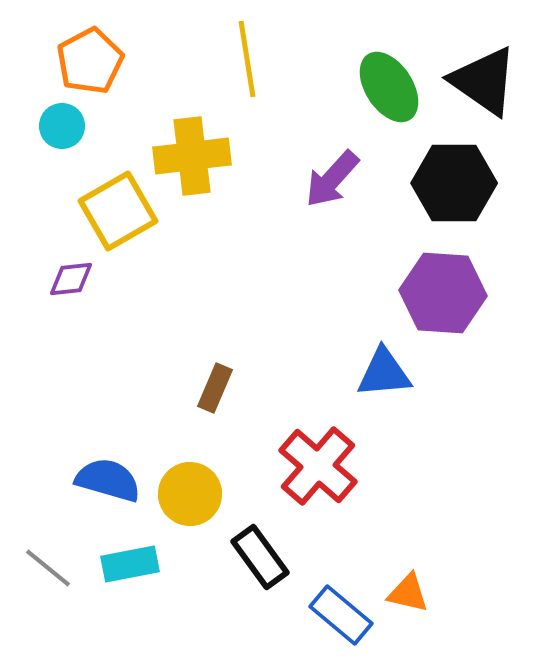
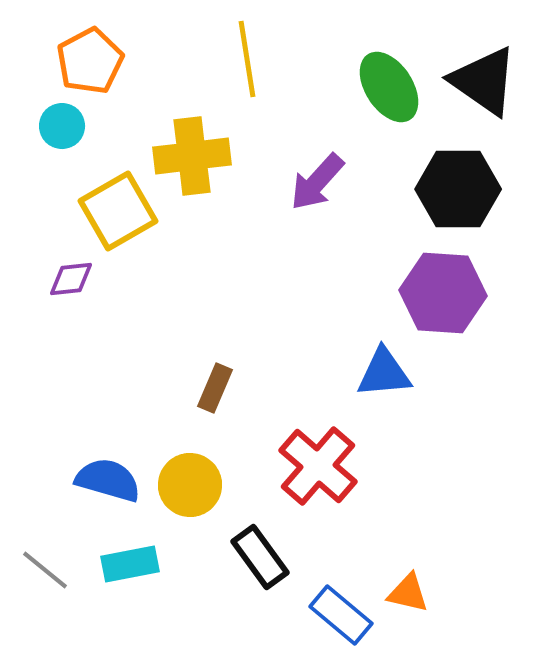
purple arrow: moved 15 px left, 3 px down
black hexagon: moved 4 px right, 6 px down
yellow circle: moved 9 px up
gray line: moved 3 px left, 2 px down
